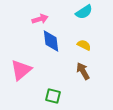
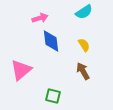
pink arrow: moved 1 px up
yellow semicircle: rotated 32 degrees clockwise
